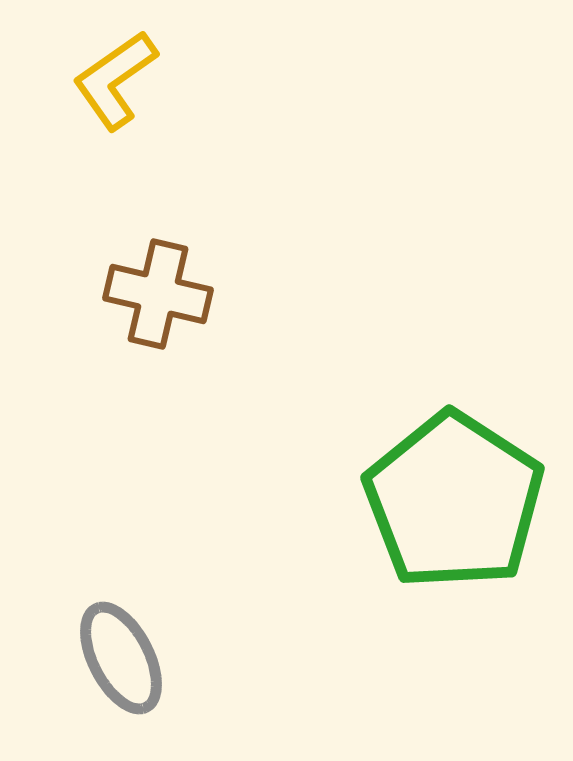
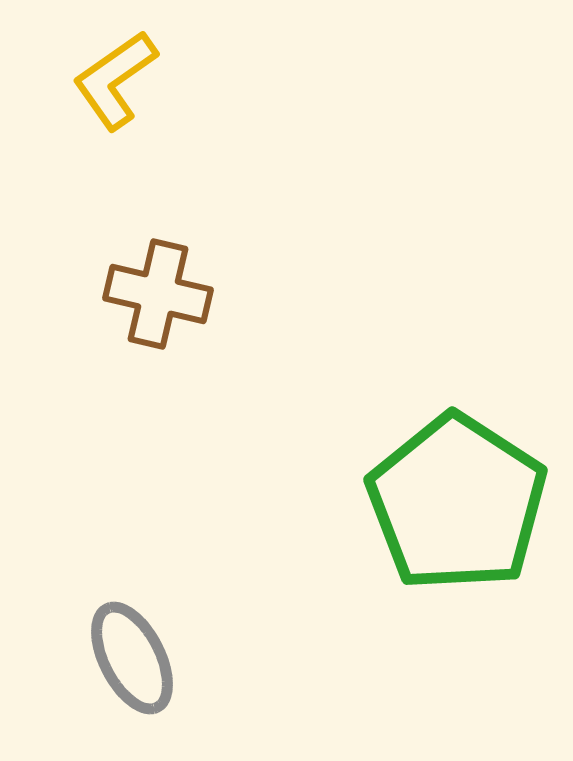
green pentagon: moved 3 px right, 2 px down
gray ellipse: moved 11 px right
